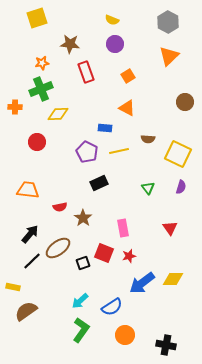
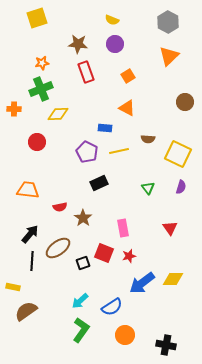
brown star at (70, 44): moved 8 px right
orange cross at (15, 107): moved 1 px left, 2 px down
black line at (32, 261): rotated 42 degrees counterclockwise
